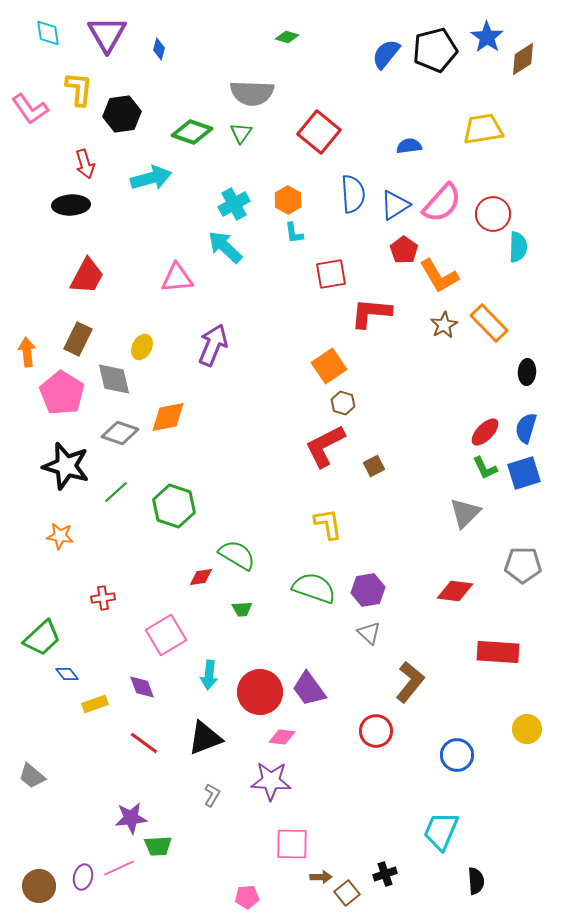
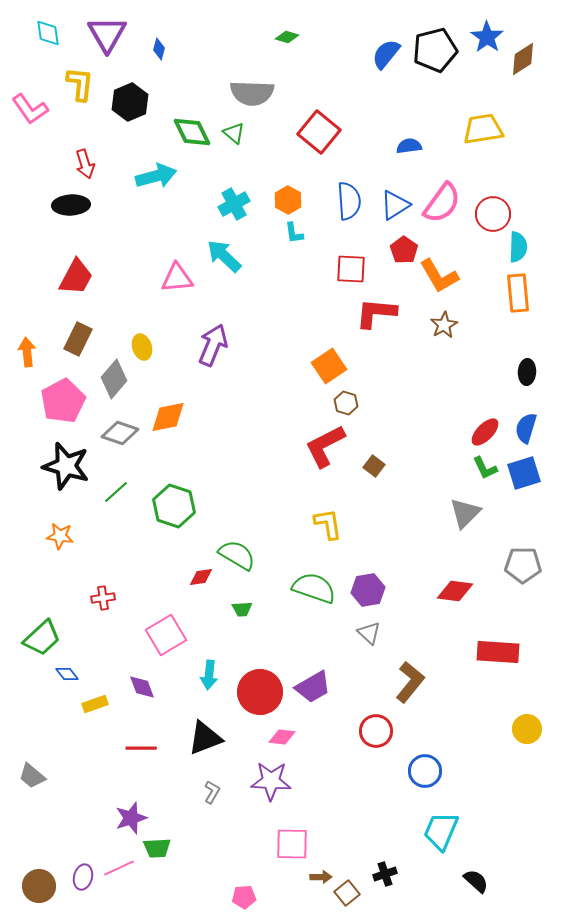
yellow L-shape at (79, 89): moved 1 px right, 5 px up
black hexagon at (122, 114): moved 8 px right, 12 px up; rotated 15 degrees counterclockwise
green diamond at (192, 132): rotated 45 degrees clockwise
green triangle at (241, 133): moved 7 px left; rotated 25 degrees counterclockwise
cyan arrow at (151, 178): moved 5 px right, 2 px up
blue semicircle at (353, 194): moved 4 px left, 7 px down
pink semicircle at (442, 203): rotated 6 degrees counterclockwise
cyan arrow at (225, 247): moved 1 px left, 9 px down
red square at (331, 274): moved 20 px right, 5 px up; rotated 12 degrees clockwise
red trapezoid at (87, 276): moved 11 px left, 1 px down
red L-shape at (371, 313): moved 5 px right
orange rectangle at (489, 323): moved 29 px right, 30 px up; rotated 39 degrees clockwise
yellow ellipse at (142, 347): rotated 45 degrees counterclockwise
gray diamond at (114, 379): rotated 54 degrees clockwise
pink pentagon at (62, 393): moved 1 px right, 8 px down; rotated 12 degrees clockwise
brown hexagon at (343, 403): moved 3 px right
brown square at (374, 466): rotated 25 degrees counterclockwise
purple trapezoid at (309, 689): moved 4 px right, 2 px up; rotated 84 degrees counterclockwise
red line at (144, 743): moved 3 px left, 5 px down; rotated 36 degrees counterclockwise
blue circle at (457, 755): moved 32 px left, 16 px down
gray L-shape at (212, 795): moved 3 px up
purple star at (131, 818): rotated 12 degrees counterclockwise
green trapezoid at (158, 846): moved 1 px left, 2 px down
black semicircle at (476, 881): rotated 44 degrees counterclockwise
pink pentagon at (247, 897): moved 3 px left
